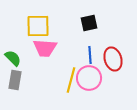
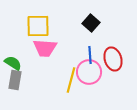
black square: moved 2 px right; rotated 36 degrees counterclockwise
green semicircle: moved 5 px down; rotated 12 degrees counterclockwise
pink circle: moved 6 px up
